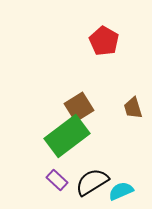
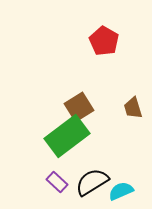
purple rectangle: moved 2 px down
